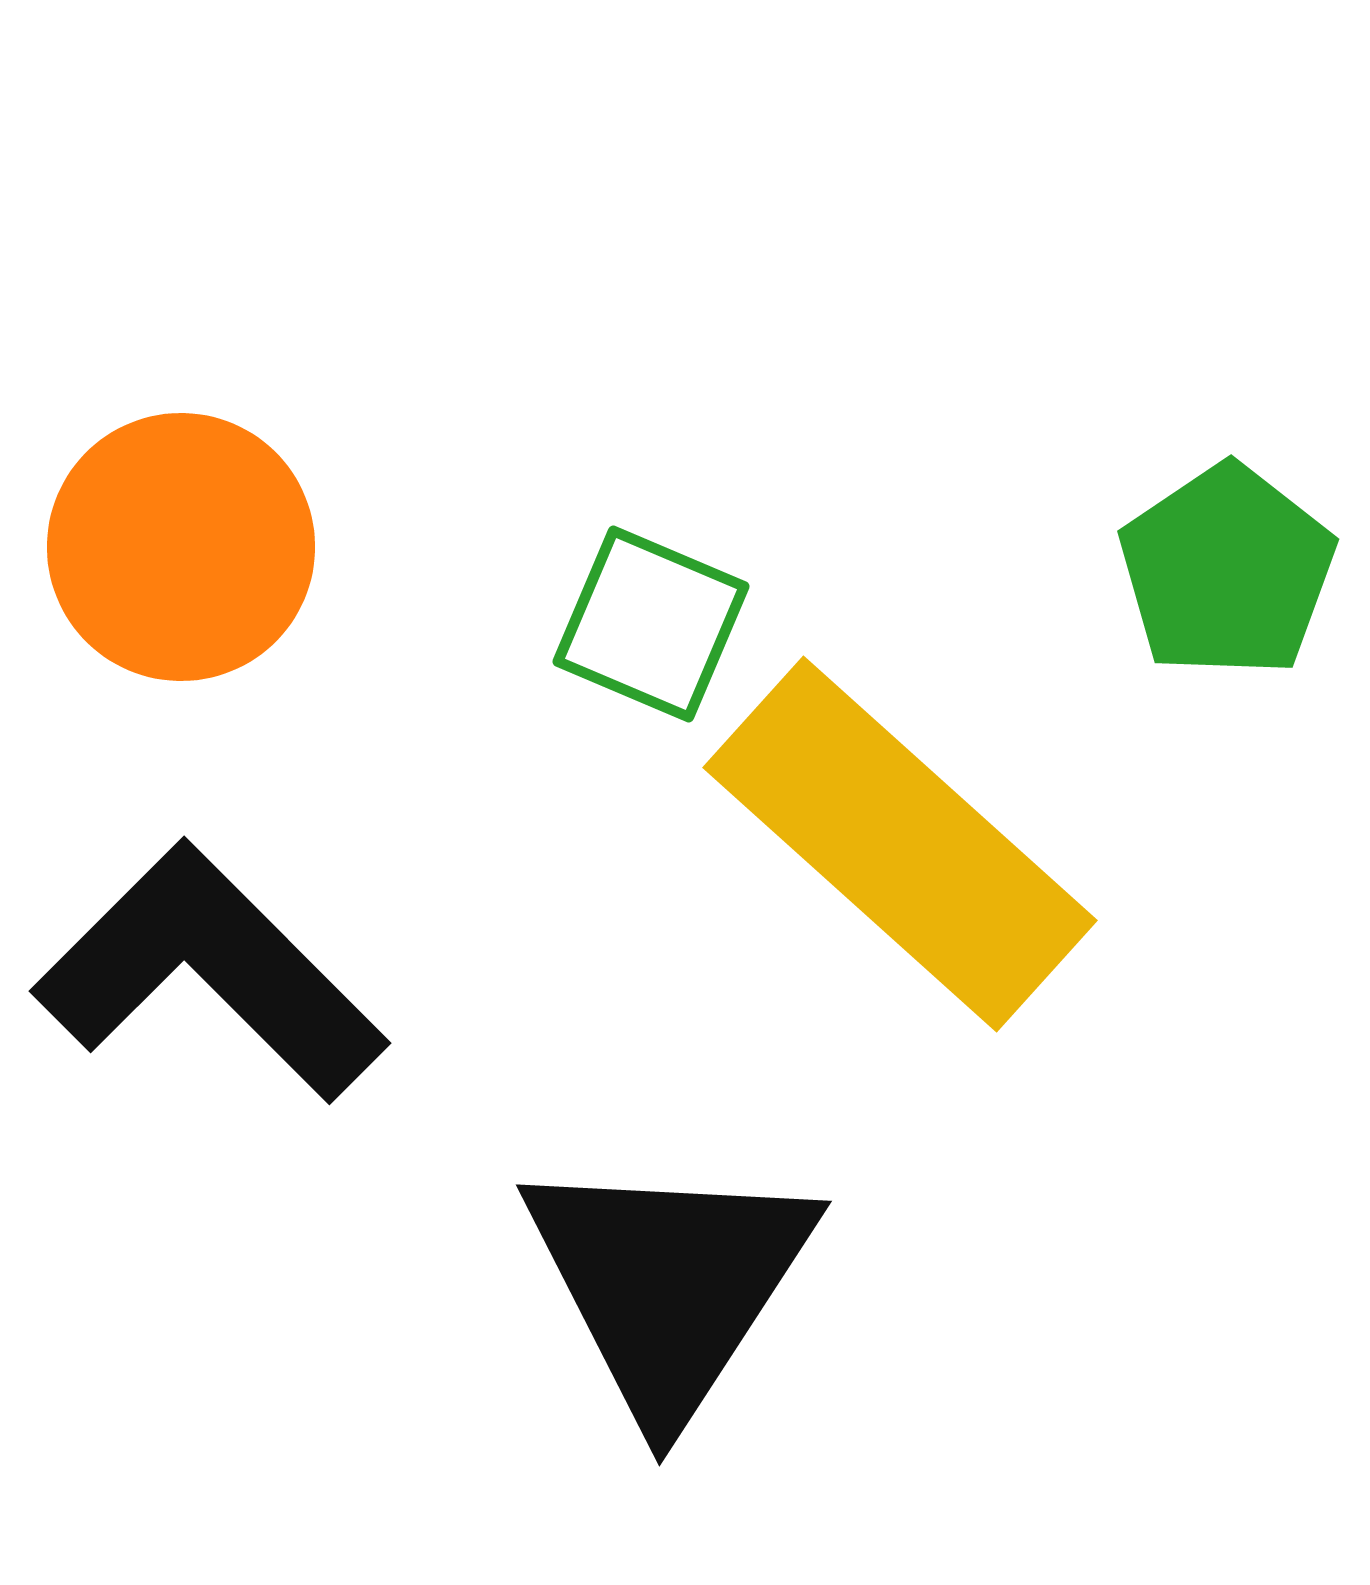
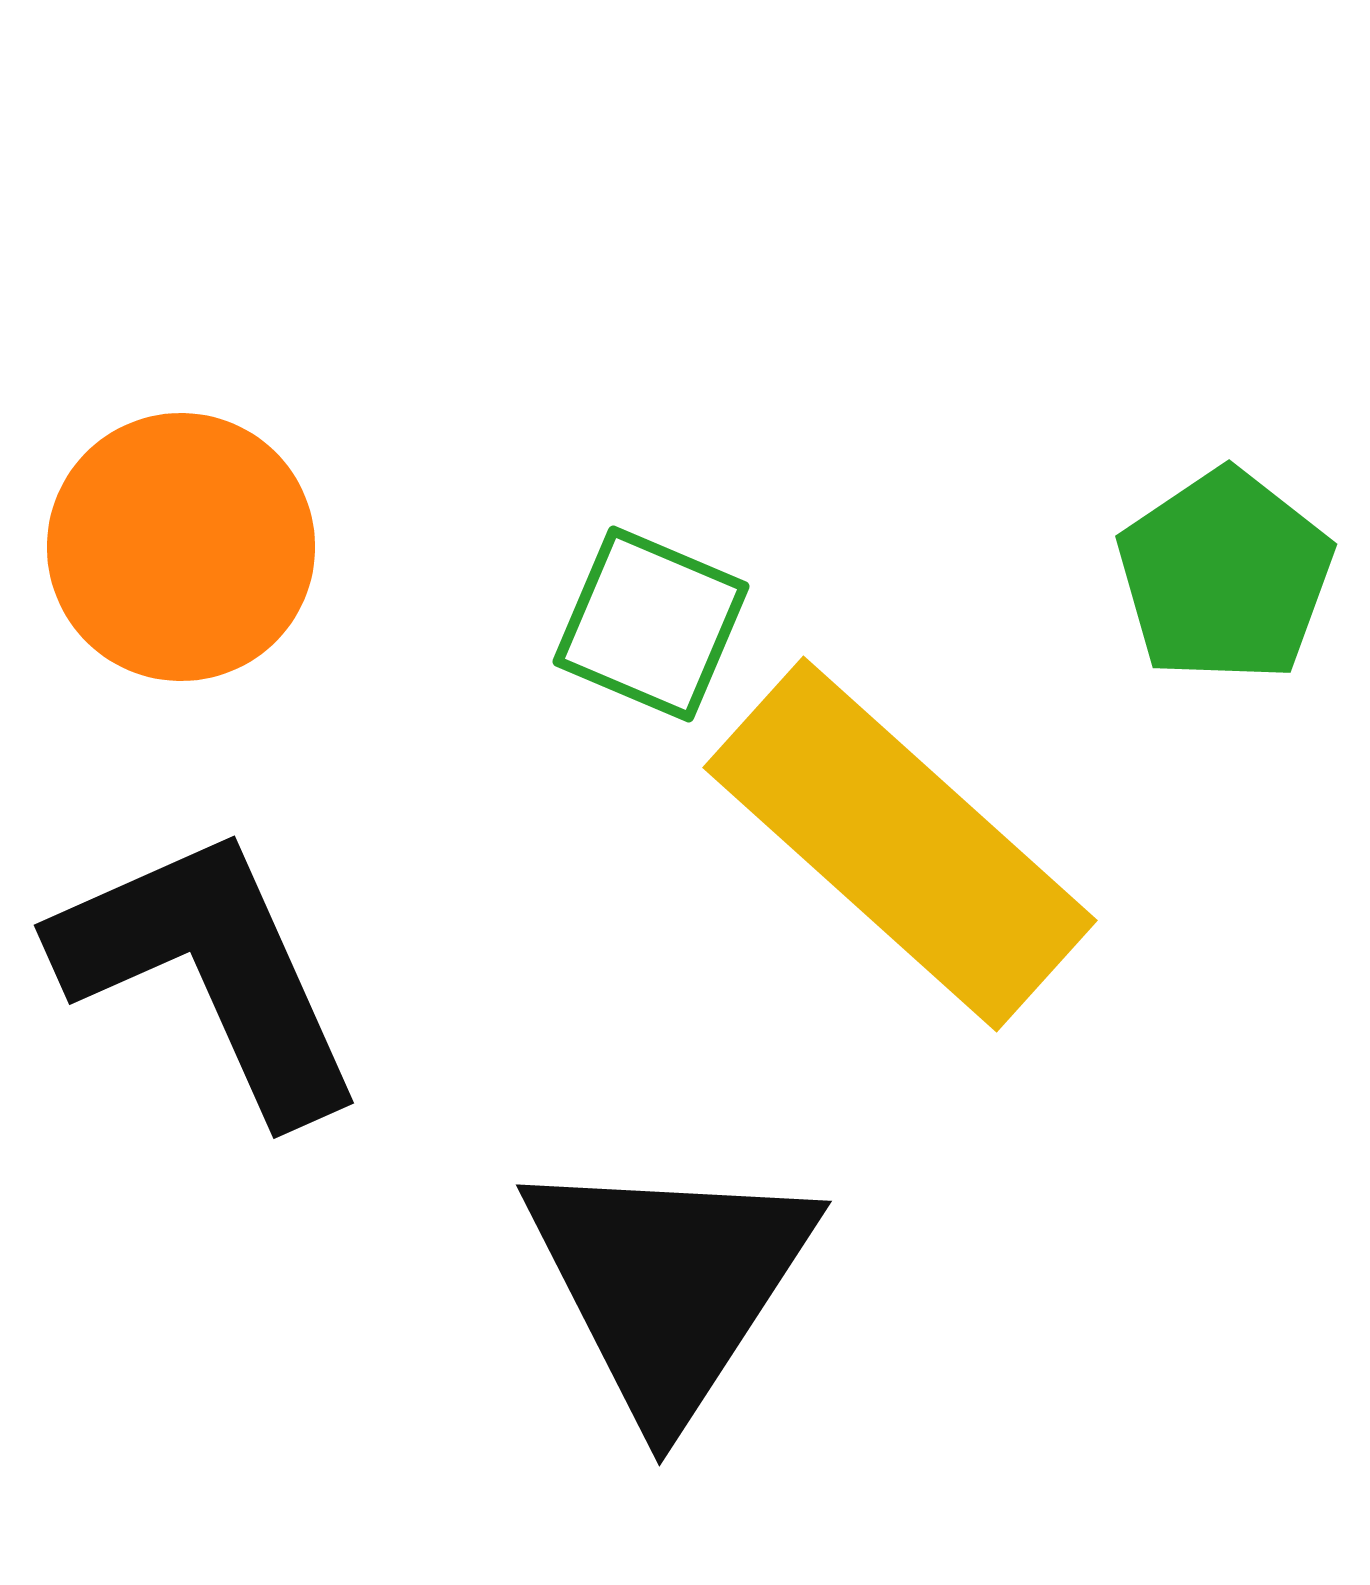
green pentagon: moved 2 px left, 5 px down
black L-shape: rotated 21 degrees clockwise
